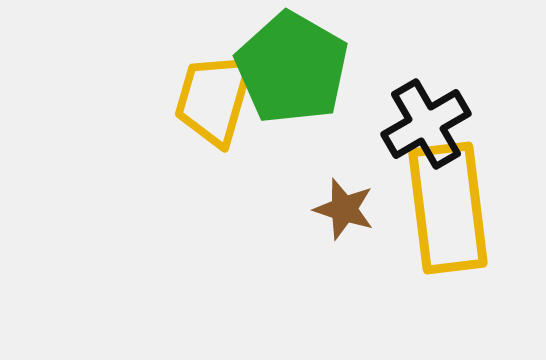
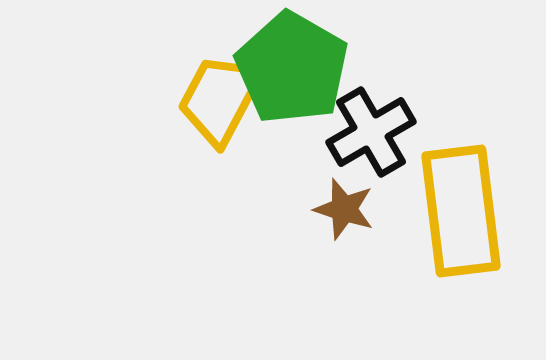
yellow trapezoid: moved 6 px right; rotated 12 degrees clockwise
black cross: moved 55 px left, 8 px down
yellow rectangle: moved 13 px right, 3 px down
